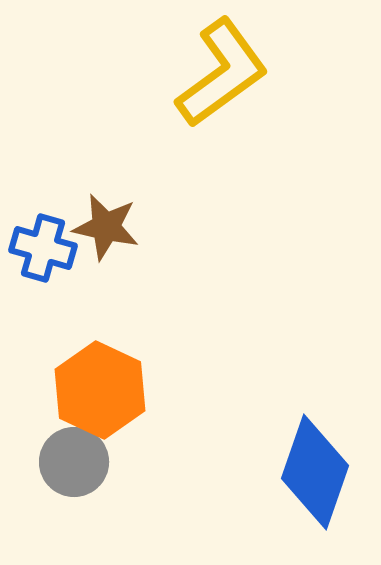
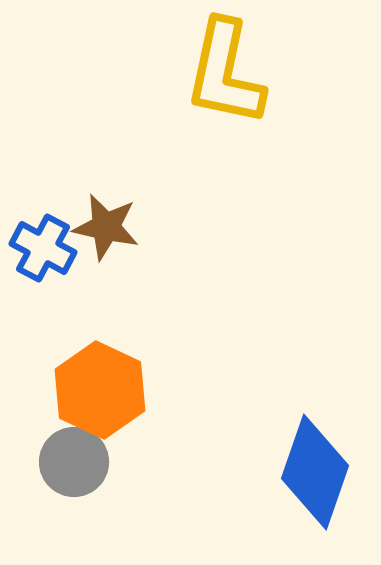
yellow L-shape: moved 3 px right; rotated 138 degrees clockwise
blue cross: rotated 12 degrees clockwise
